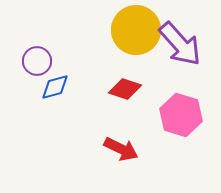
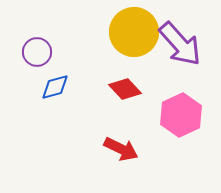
yellow circle: moved 2 px left, 2 px down
purple circle: moved 9 px up
red diamond: rotated 28 degrees clockwise
pink hexagon: rotated 18 degrees clockwise
